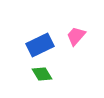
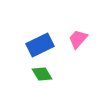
pink trapezoid: moved 2 px right, 3 px down
